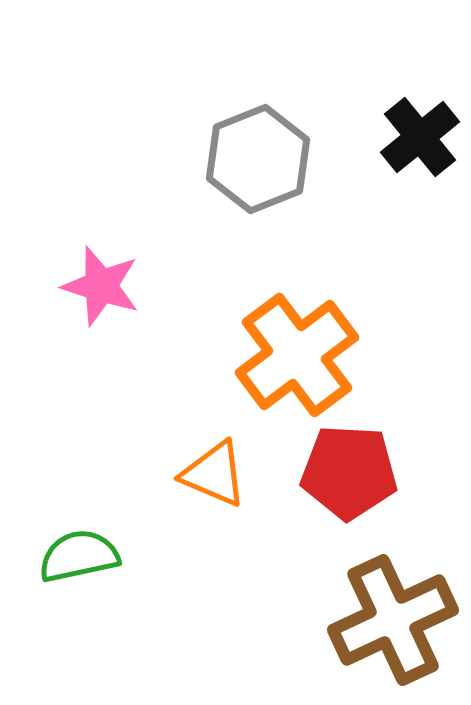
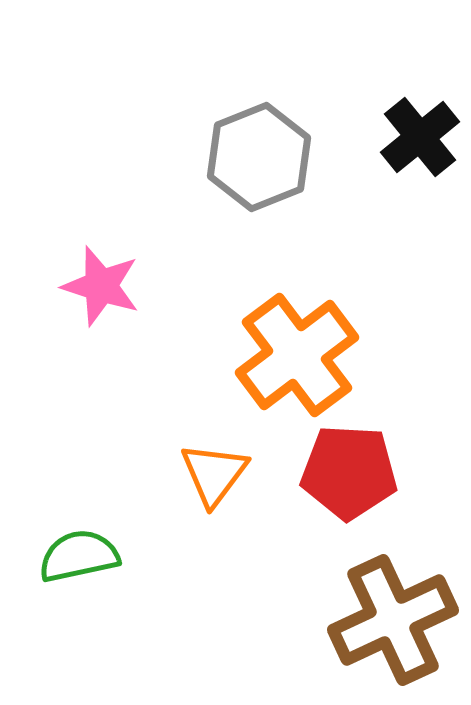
gray hexagon: moved 1 px right, 2 px up
orange triangle: rotated 44 degrees clockwise
